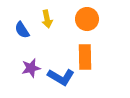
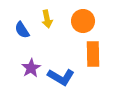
orange circle: moved 4 px left, 2 px down
orange rectangle: moved 8 px right, 3 px up
purple star: rotated 18 degrees counterclockwise
